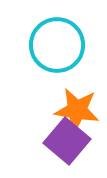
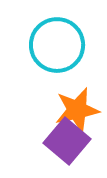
orange star: rotated 21 degrees counterclockwise
